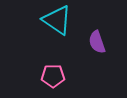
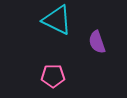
cyan triangle: rotated 8 degrees counterclockwise
